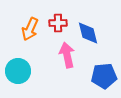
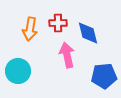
orange arrow: rotated 15 degrees counterclockwise
